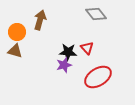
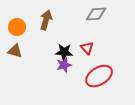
gray diamond: rotated 55 degrees counterclockwise
brown arrow: moved 6 px right
orange circle: moved 5 px up
black star: moved 4 px left
red ellipse: moved 1 px right, 1 px up
